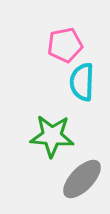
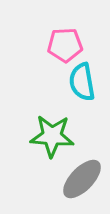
pink pentagon: rotated 8 degrees clockwise
cyan semicircle: rotated 12 degrees counterclockwise
